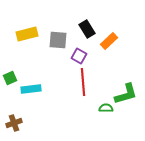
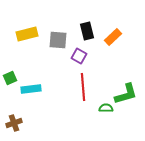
black rectangle: moved 2 px down; rotated 18 degrees clockwise
orange rectangle: moved 4 px right, 4 px up
red line: moved 5 px down
